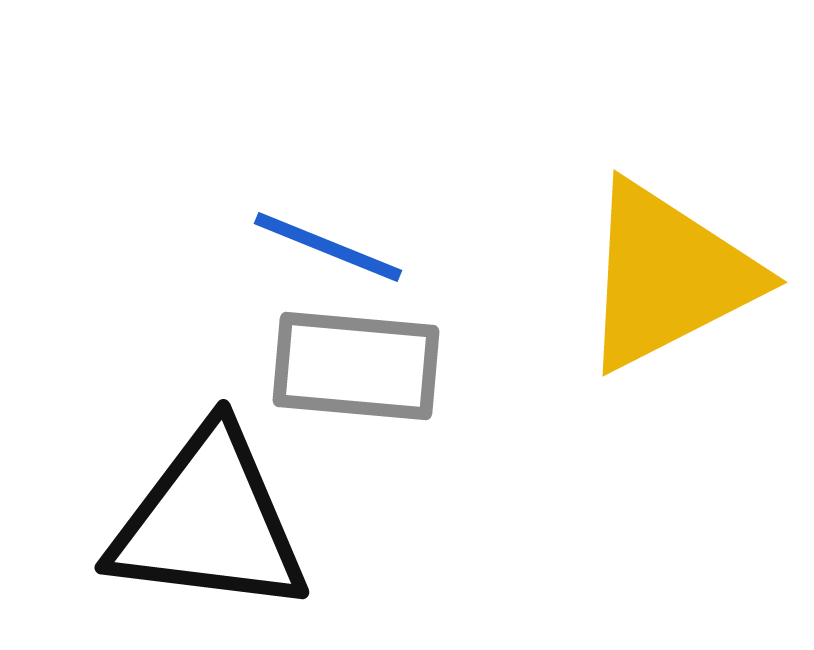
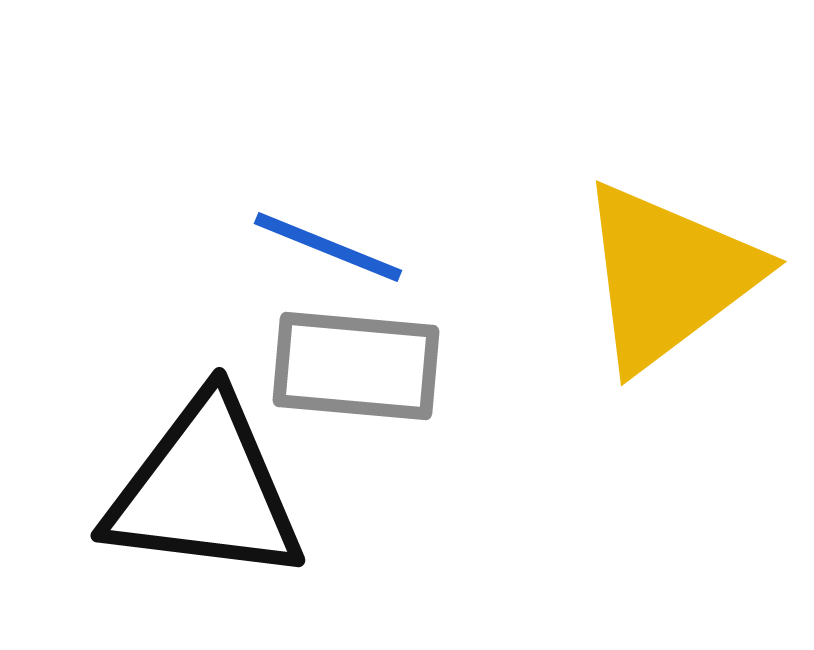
yellow triangle: rotated 10 degrees counterclockwise
black triangle: moved 4 px left, 32 px up
